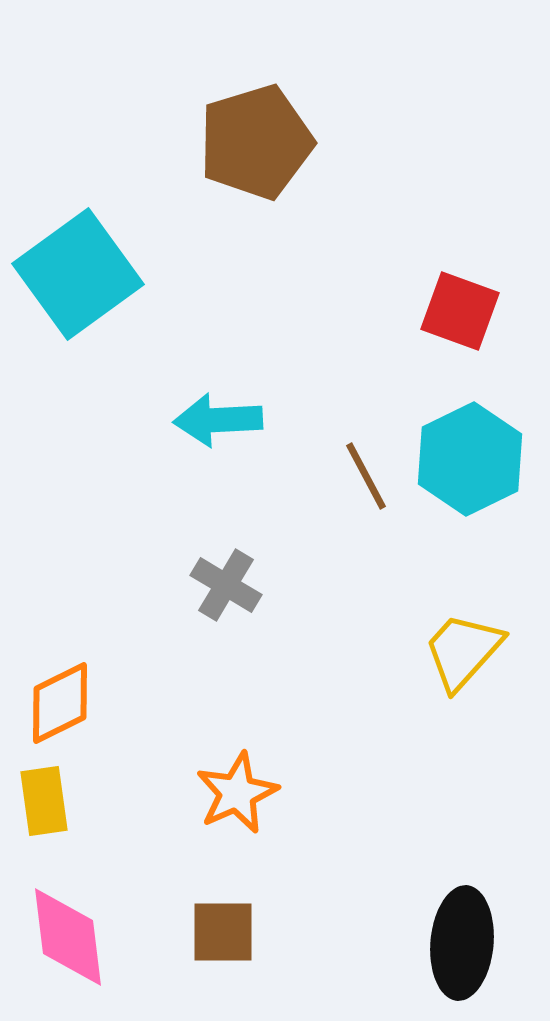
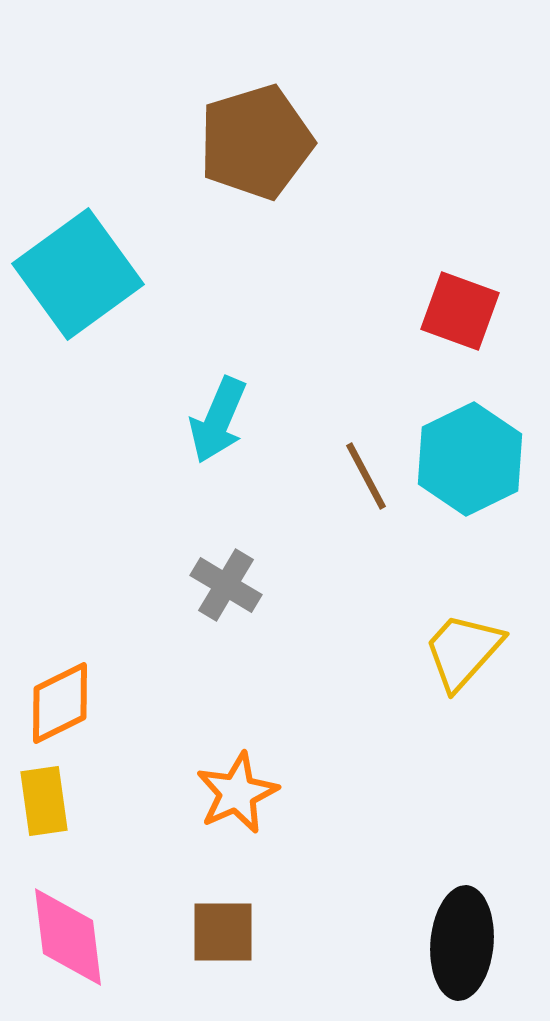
cyan arrow: rotated 64 degrees counterclockwise
